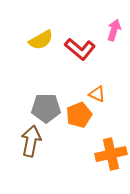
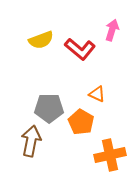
pink arrow: moved 2 px left
yellow semicircle: rotated 10 degrees clockwise
gray pentagon: moved 3 px right
orange pentagon: moved 2 px right, 7 px down; rotated 20 degrees counterclockwise
orange cross: moved 1 px left, 1 px down
